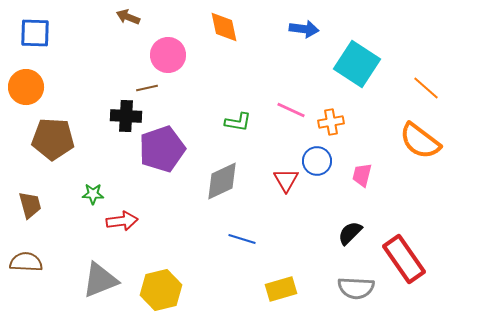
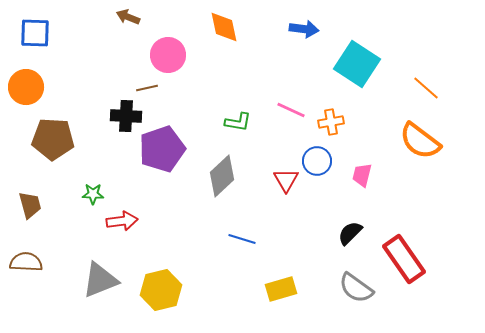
gray diamond: moved 5 px up; rotated 18 degrees counterclockwise
gray semicircle: rotated 33 degrees clockwise
